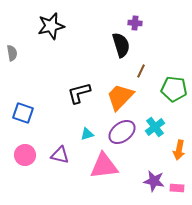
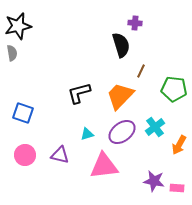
black star: moved 33 px left
orange trapezoid: moved 1 px up
orange arrow: moved 5 px up; rotated 18 degrees clockwise
